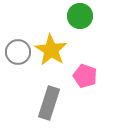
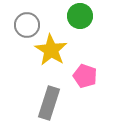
gray circle: moved 9 px right, 27 px up
